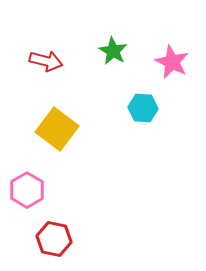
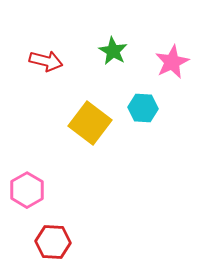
pink star: rotated 20 degrees clockwise
yellow square: moved 33 px right, 6 px up
red hexagon: moved 1 px left, 3 px down; rotated 8 degrees counterclockwise
